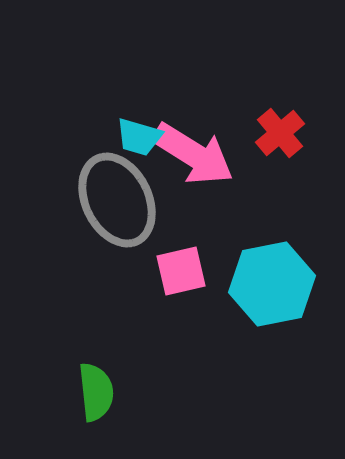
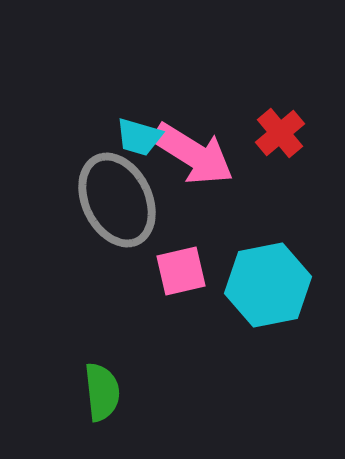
cyan hexagon: moved 4 px left, 1 px down
green semicircle: moved 6 px right
